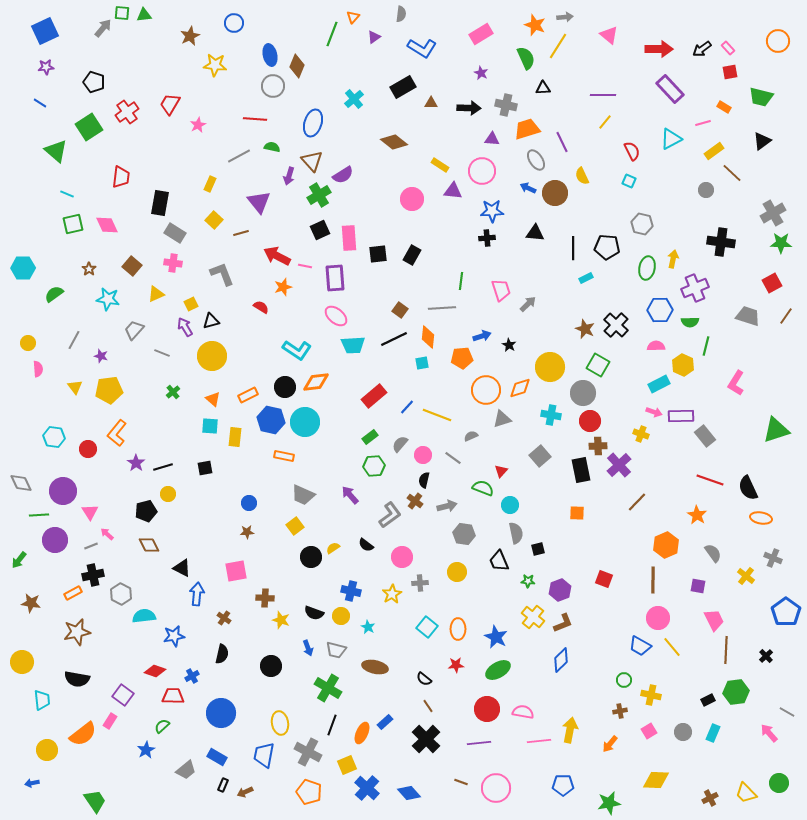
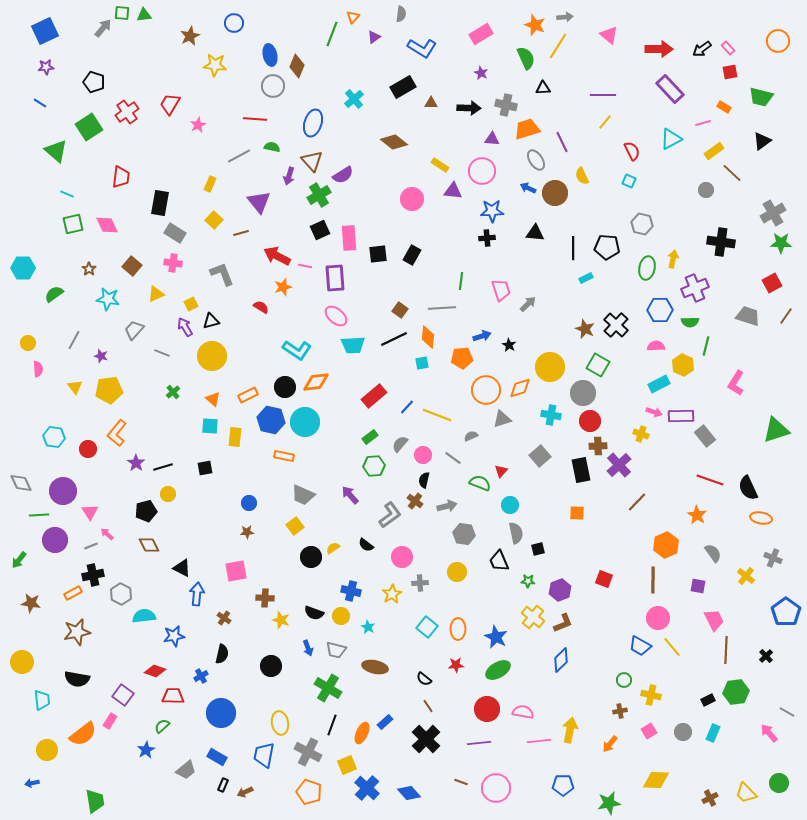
green semicircle at (483, 488): moved 3 px left, 5 px up
blue cross at (192, 676): moved 9 px right
green trapezoid at (95, 801): rotated 25 degrees clockwise
